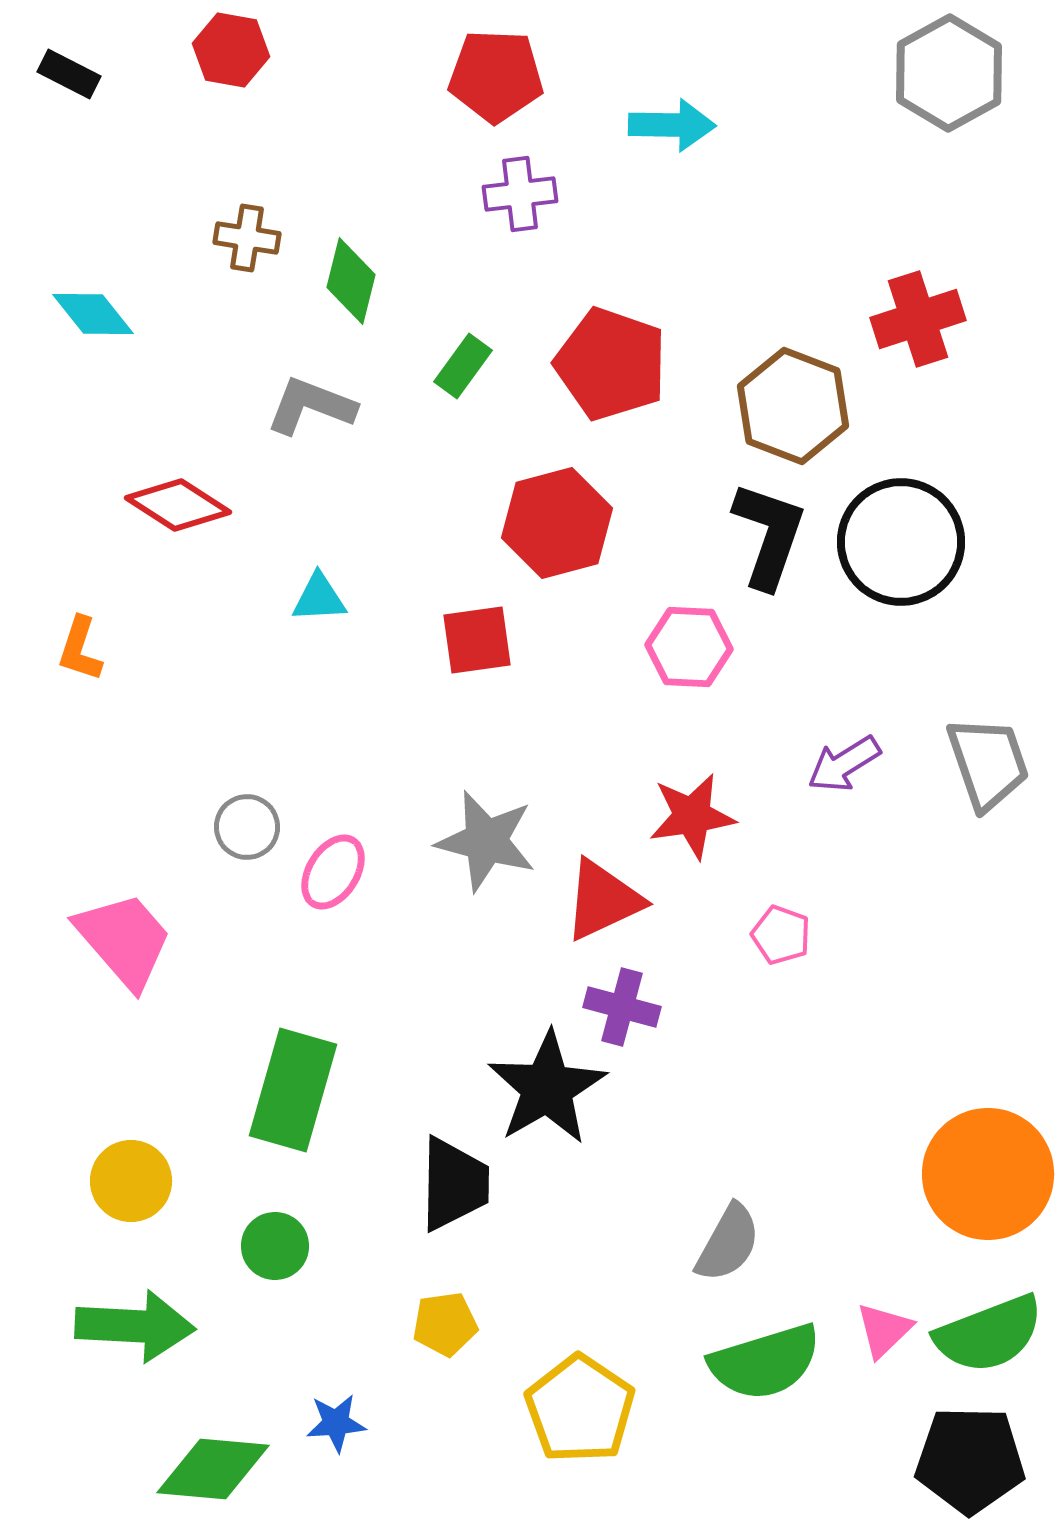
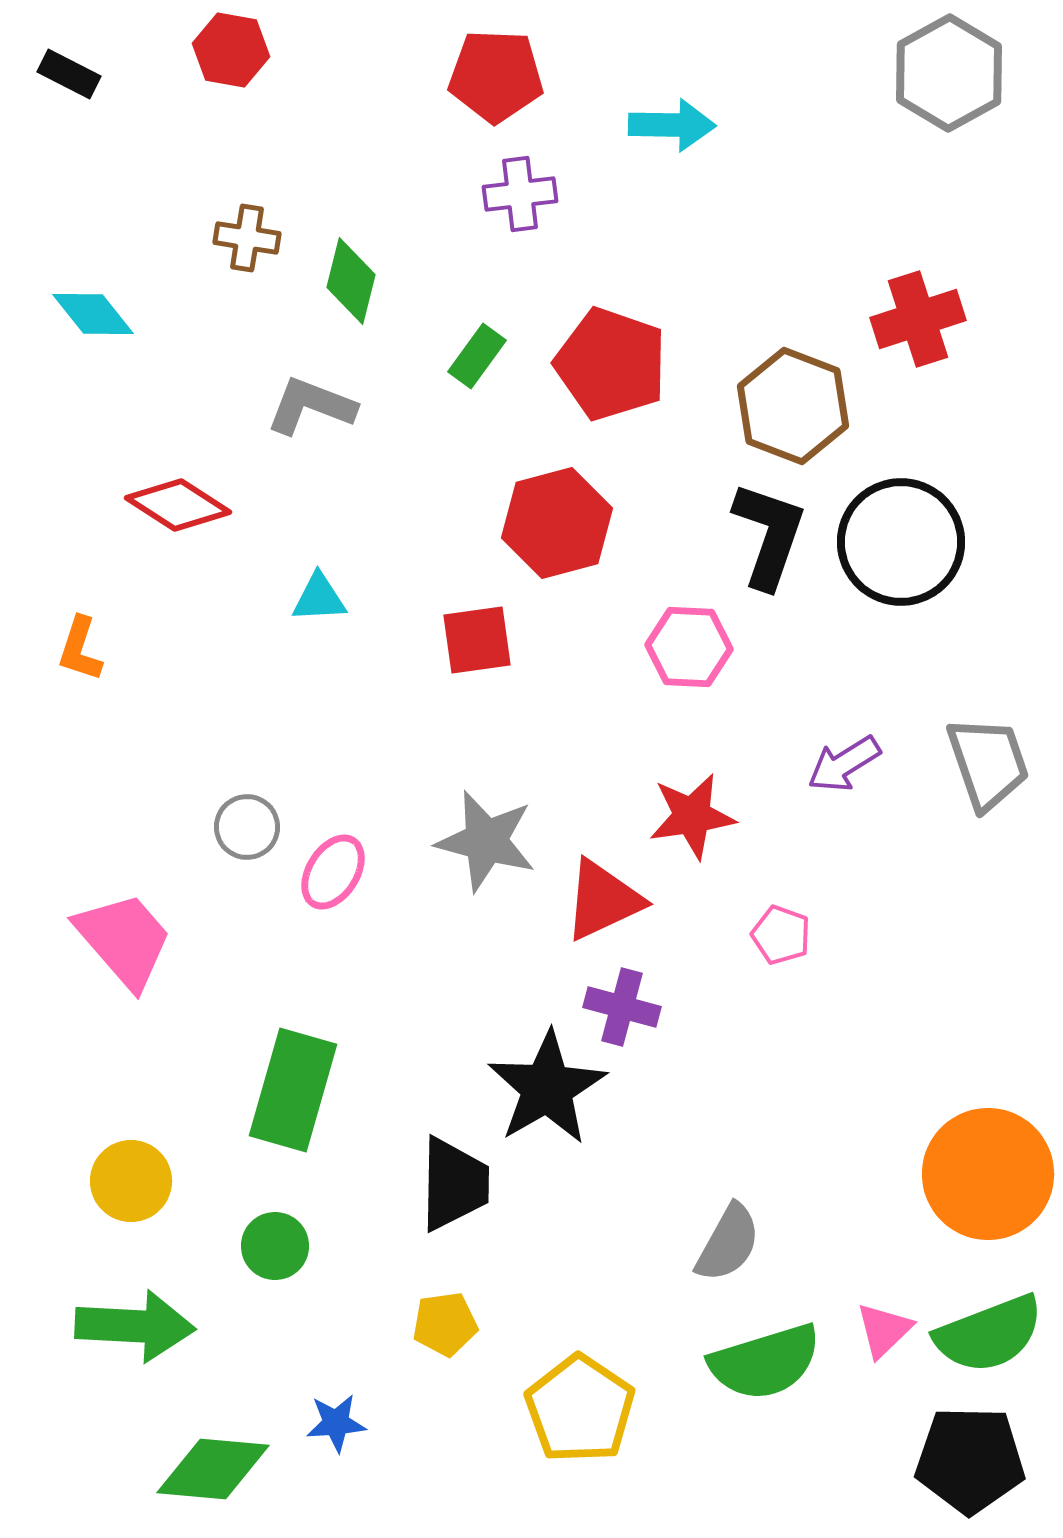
green rectangle at (463, 366): moved 14 px right, 10 px up
